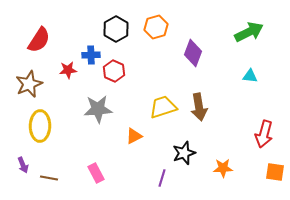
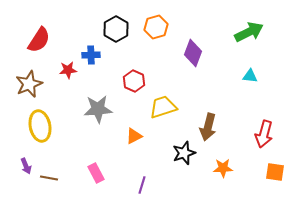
red hexagon: moved 20 px right, 10 px down
brown arrow: moved 9 px right, 20 px down; rotated 24 degrees clockwise
yellow ellipse: rotated 12 degrees counterclockwise
purple arrow: moved 3 px right, 1 px down
purple line: moved 20 px left, 7 px down
